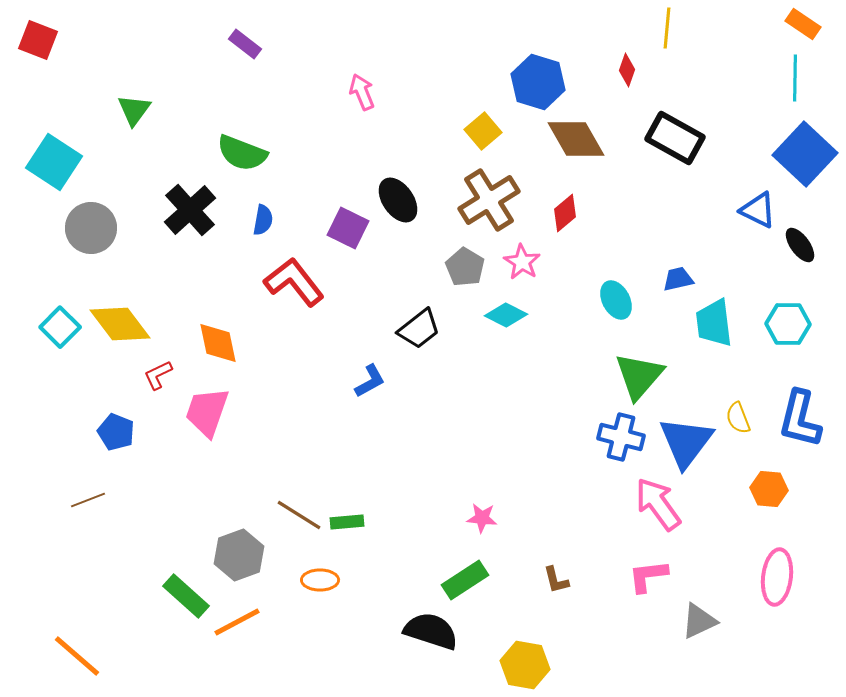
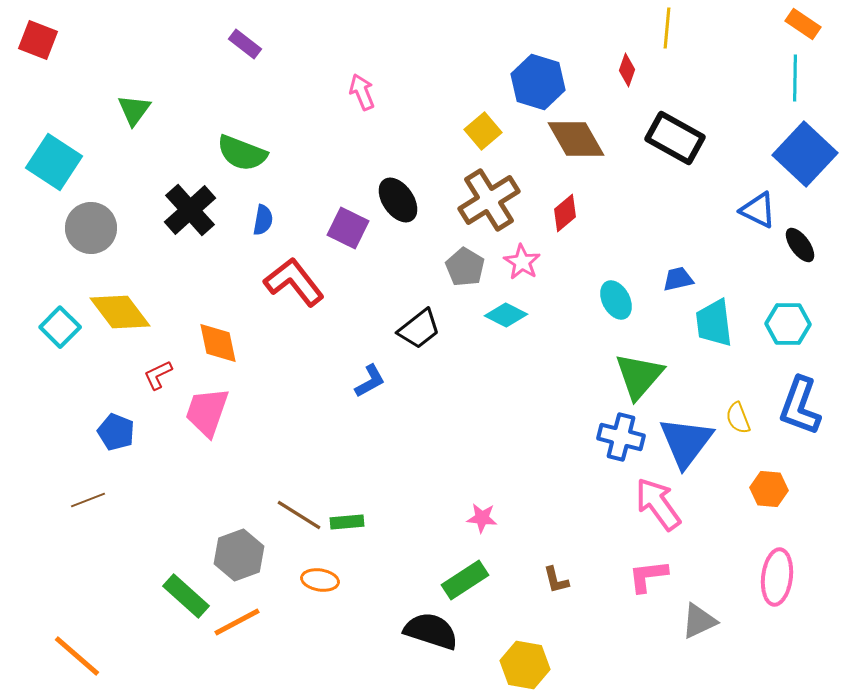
yellow diamond at (120, 324): moved 12 px up
blue L-shape at (800, 419): moved 13 px up; rotated 6 degrees clockwise
orange ellipse at (320, 580): rotated 9 degrees clockwise
